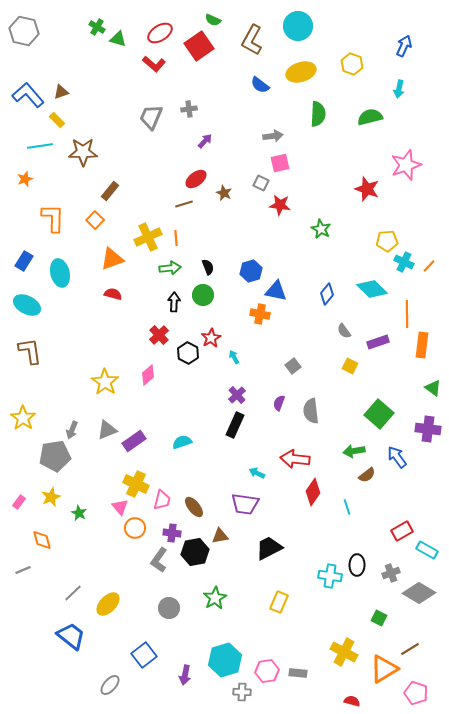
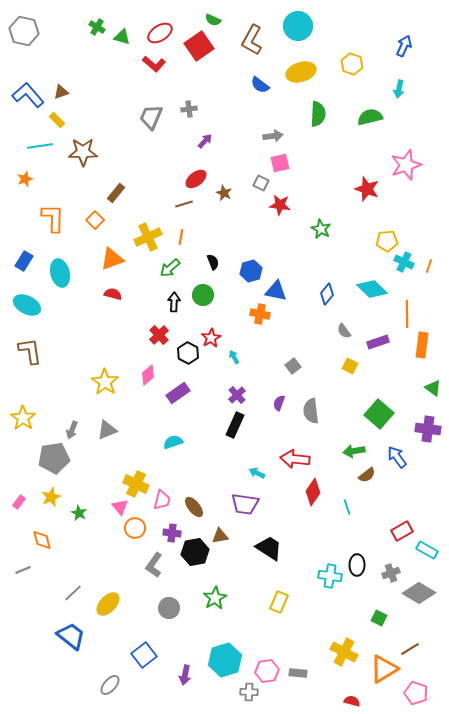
green triangle at (118, 39): moved 4 px right, 2 px up
brown rectangle at (110, 191): moved 6 px right, 2 px down
orange line at (176, 238): moved 5 px right, 1 px up; rotated 14 degrees clockwise
orange line at (429, 266): rotated 24 degrees counterclockwise
black semicircle at (208, 267): moved 5 px right, 5 px up
green arrow at (170, 268): rotated 145 degrees clockwise
purple rectangle at (134, 441): moved 44 px right, 48 px up
cyan semicircle at (182, 442): moved 9 px left
gray pentagon at (55, 456): moved 1 px left, 2 px down
black trapezoid at (269, 548): rotated 60 degrees clockwise
gray L-shape at (159, 560): moved 5 px left, 5 px down
gray cross at (242, 692): moved 7 px right
